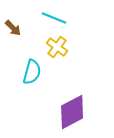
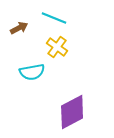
brown arrow: moved 6 px right; rotated 72 degrees counterclockwise
cyan semicircle: rotated 65 degrees clockwise
